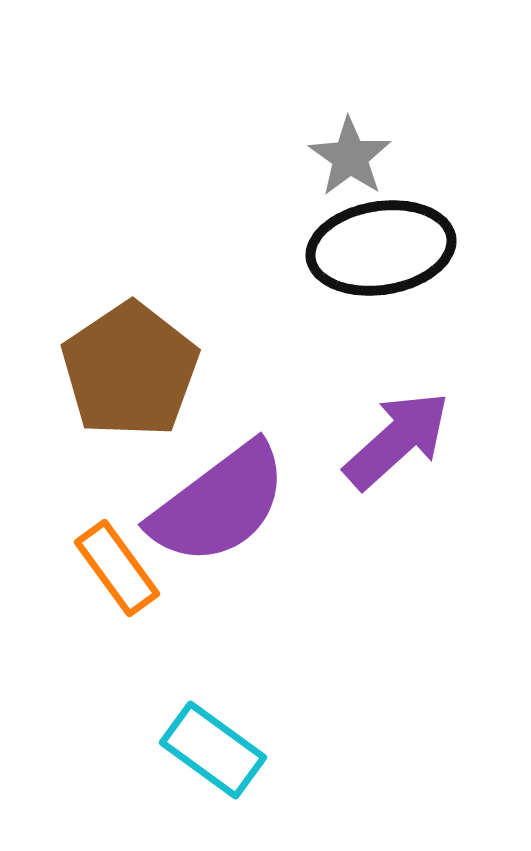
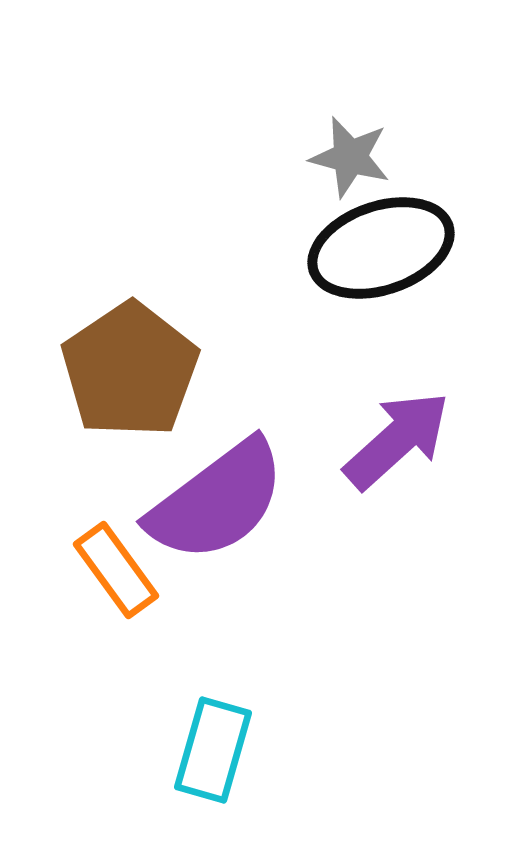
gray star: rotated 20 degrees counterclockwise
black ellipse: rotated 10 degrees counterclockwise
purple semicircle: moved 2 px left, 3 px up
orange rectangle: moved 1 px left, 2 px down
cyan rectangle: rotated 70 degrees clockwise
